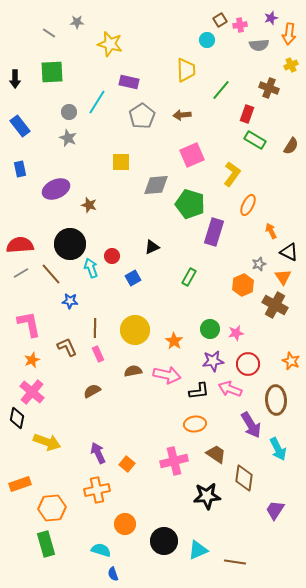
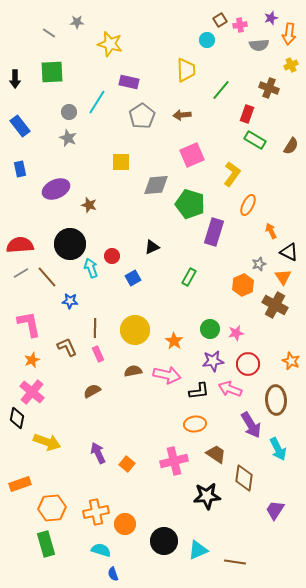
brown line at (51, 274): moved 4 px left, 3 px down
orange cross at (97, 490): moved 1 px left, 22 px down
